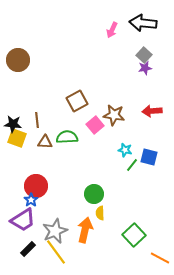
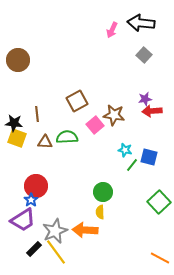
black arrow: moved 2 px left
purple star: moved 31 px down
brown line: moved 6 px up
black star: moved 1 px right, 1 px up
green circle: moved 9 px right, 2 px up
yellow semicircle: moved 1 px up
orange arrow: rotated 100 degrees counterclockwise
green square: moved 25 px right, 33 px up
black rectangle: moved 6 px right
